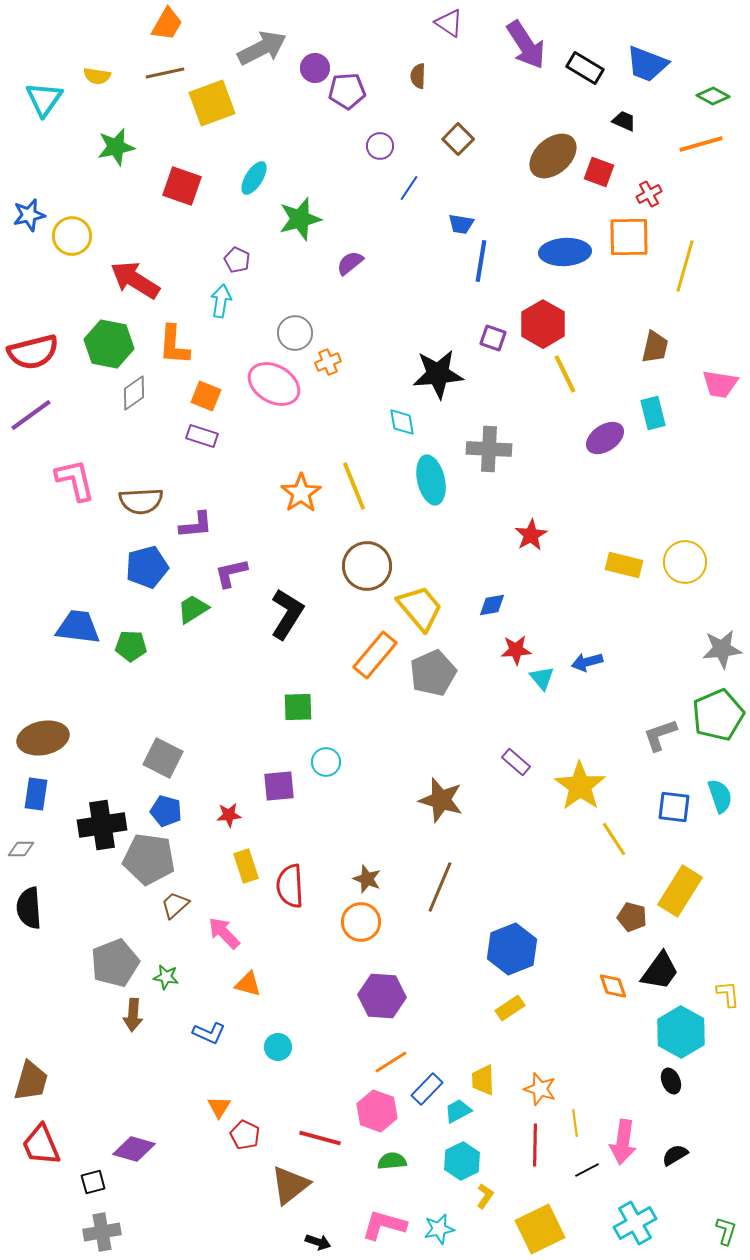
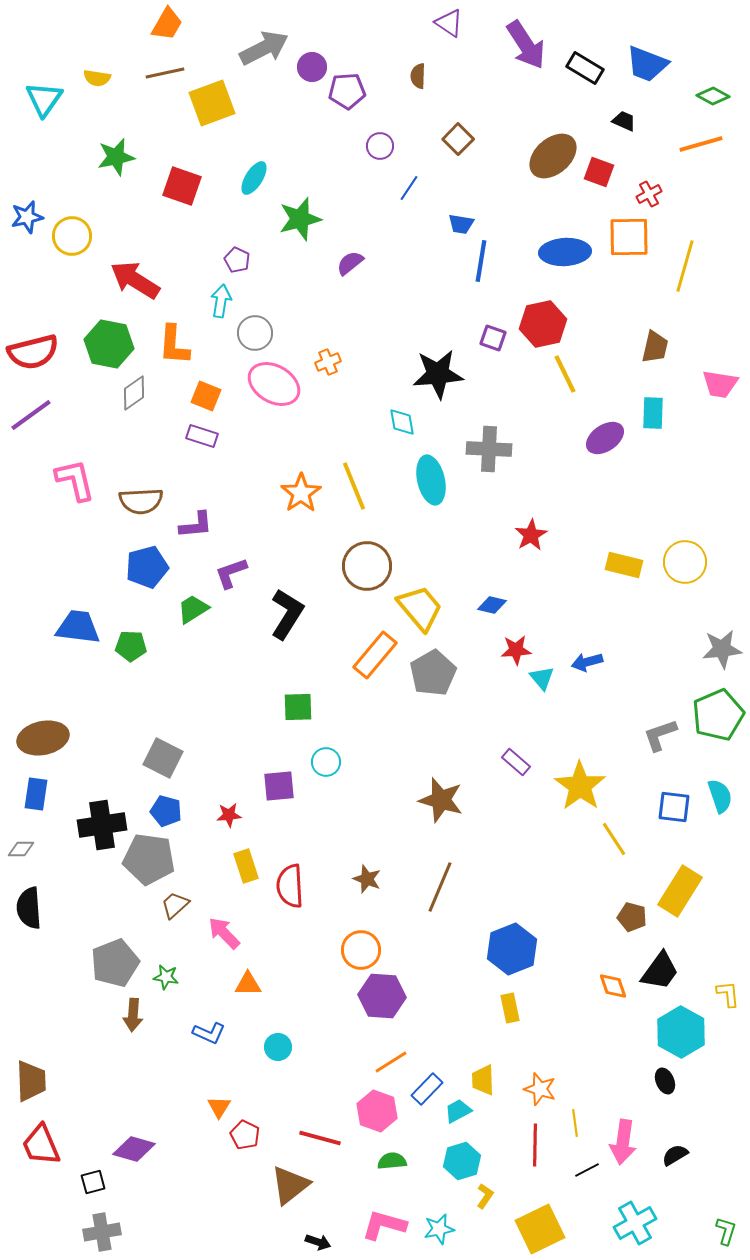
gray arrow at (262, 48): moved 2 px right
purple circle at (315, 68): moved 3 px left, 1 px up
yellow semicircle at (97, 76): moved 2 px down
green star at (116, 147): moved 10 px down
blue star at (29, 215): moved 2 px left, 2 px down
red hexagon at (543, 324): rotated 18 degrees clockwise
gray circle at (295, 333): moved 40 px left
cyan rectangle at (653, 413): rotated 16 degrees clockwise
purple L-shape at (231, 573): rotated 6 degrees counterclockwise
blue diamond at (492, 605): rotated 24 degrees clockwise
gray pentagon at (433, 673): rotated 6 degrees counterclockwise
orange circle at (361, 922): moved 28 px down
orange triangle at (248, 984): rotated 16 degrees counterclockwise
yellow rectangle at (510, 1008): rotated 68 degrees counterclockwise
brown trapezoid at (31, 1081): rotated 18 degrees counterclockwise
black ellipse at (671, 1081): moved 6 px left
cyan hexagon at (462, 1161): rotated 9 degrees clockwise
